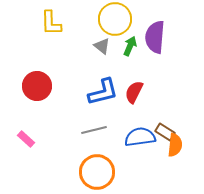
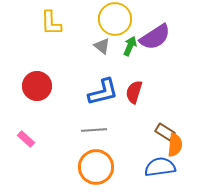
purple semicircle: rotated 128 degrees counterclockwise
red semicircle: rotated 10 degrees counterclockwise
gray line: rotated 10 degrees clockwise
blue semicircle: moved 20 px right, 30 px down
orange circle: moved 1 px left, 5 px up
